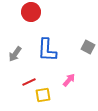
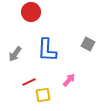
gray square: moved 3 px up
